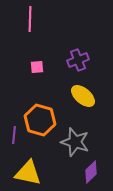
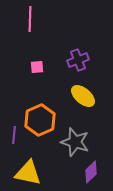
orange hexagon: rotated 20 degrees clockwise
